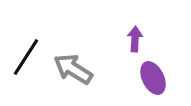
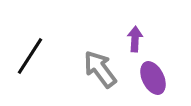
black line: moved 4 px right, 1 px up
gray arrow: moved 27 px right; rotated 21 degrees clockwise
